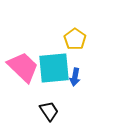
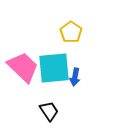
yellow pentagon: moved 4 px left, 7 px up
